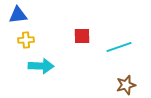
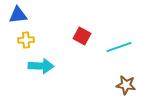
red square: rotated 30 degrees clockwise
brown star: rotated 24 degrees clockwise
